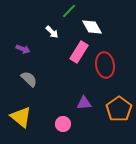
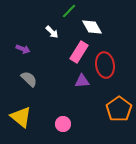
purple triangle: moved 2 px left, 22 px up
